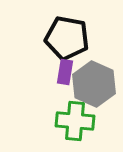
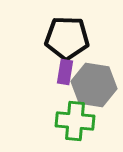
black pentagon: rotated 9 degrees counterclockwise
gray hexagon: moved 1 px down; rotated 15 degrees counterclockwise
